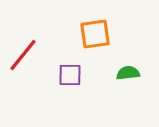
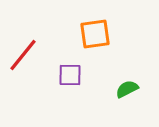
green semicircle: moved 1 px left, 16 px down; rotated 20 degrees counterclockwise
